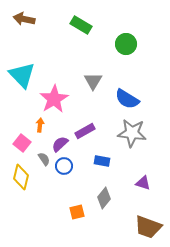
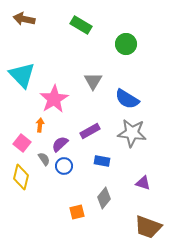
purple rectangle: moved 5 px right
